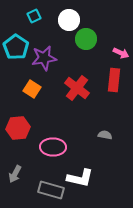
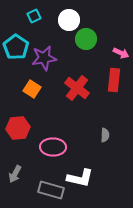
gray semicircle: rotated 80 degrees clockwise
